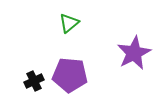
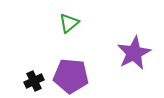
purple pentagon: moved 1 px right, 1 px down
